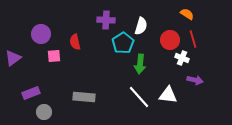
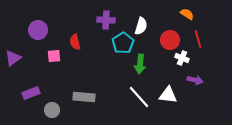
purple circle: moved 3 px left, 4 px up
red line: moved 5 px right
gray circle: moved 8 px right, 2 px up
